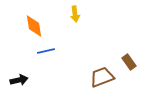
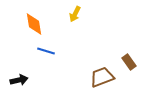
yellow arrow: rotated 35 degrees clockwise
orange diamond: moved 2 px up
blue line: rotated 30 degrees clockwise
